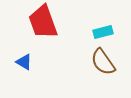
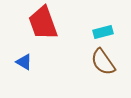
red trapezoid: moved 1 px down
